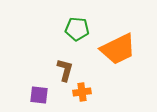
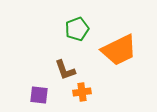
green pentagon: rotated 25 degrees counterclockwise
orange trapezoid: moved 1 px right, 1 px down
brown L-shape: rotated 145 degrees clockwise
